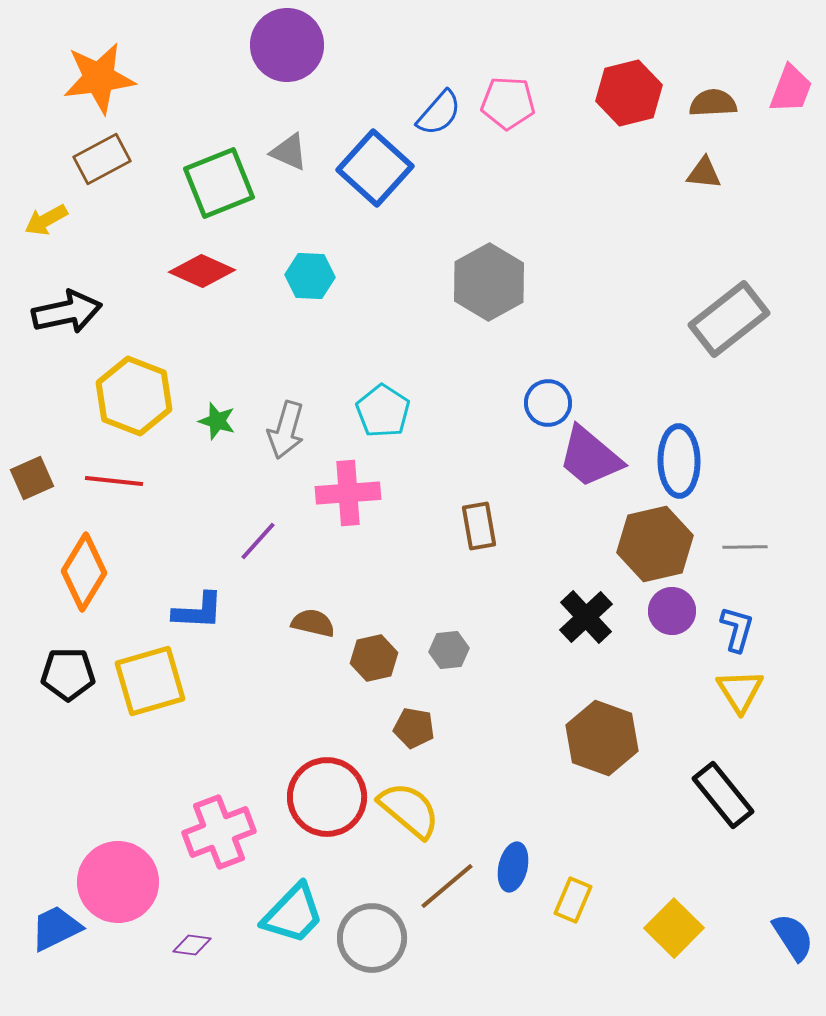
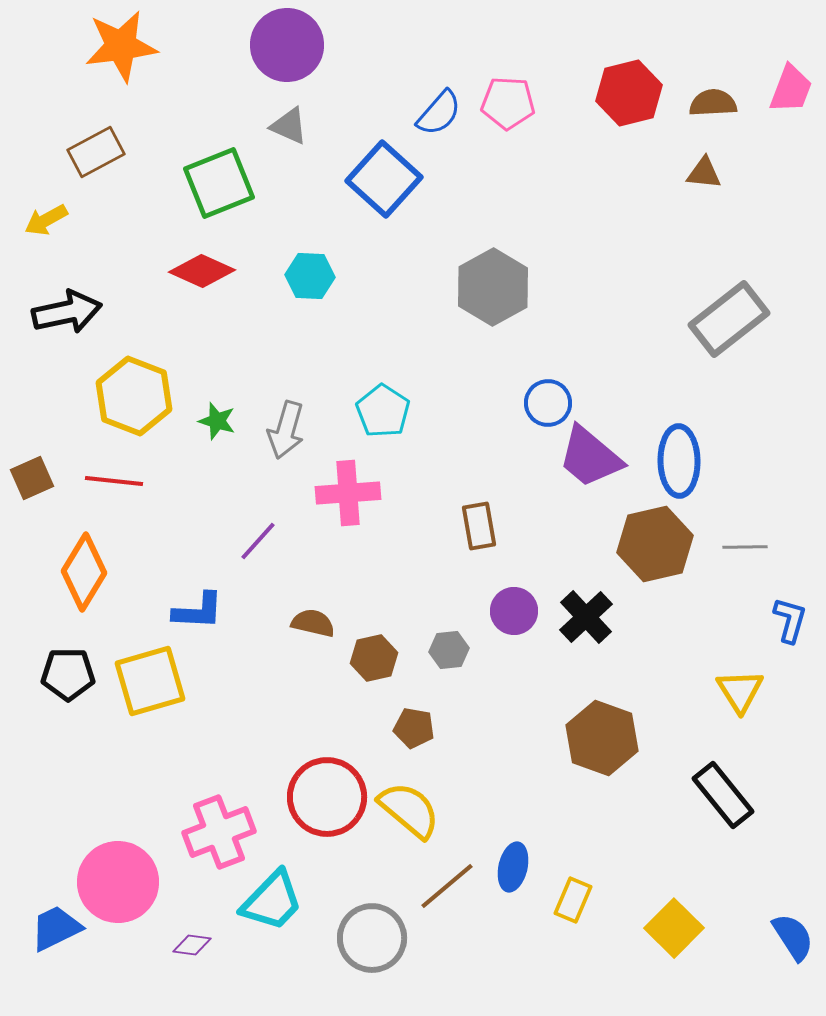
orange star at (99, 78): moved 22 px right, 32 px up
gray triangle at (289, 152): moved 26 px up
brown rectangle at (102, 159): moved 6 px left, 7 px up
blue square at (375, 168): moved 9 px right, 11 px down
gray hexagon at (489, 282): moved 4 px right, 5 px down
purple circle at (672, 611): moved 158 px left
blue L-shape at (737, 629): moved 53 px right, 9 px up
cyan trapezoid at (293, 914): moved 21 px left, 13 px up
